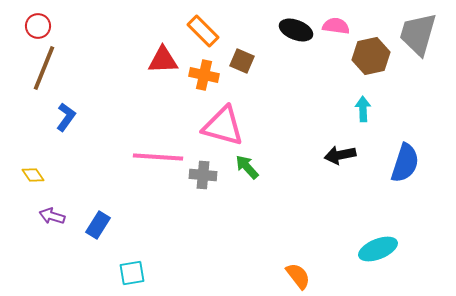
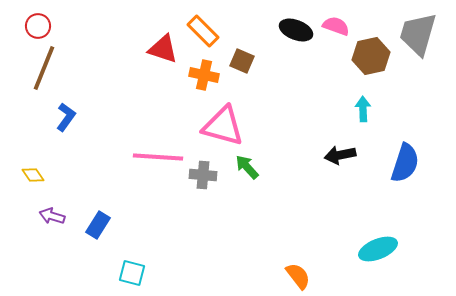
pink semicircle: rotated 12 degrees clockwise
red triangle: moved 11 px up; rotated 20 degrees clockwise
cyan square: rotated 24 degrees clockwise
